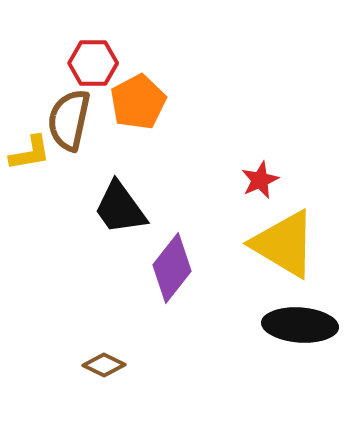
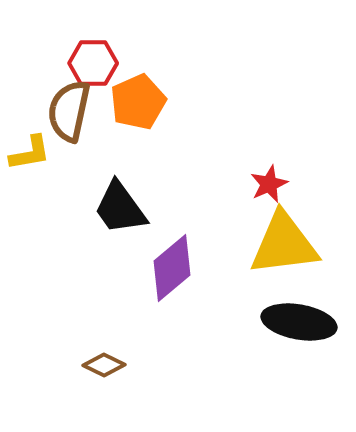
orange pentagon: rotated 4 degrees clockwise
brown semicircle: moved 9 px up
red star: moved 9 px right, 4 px down
yellow triangle: rotated 38 degrees counterclockwise
purple diamond: rotated 12 degrees clockwise
black ellipse: moved 1 px left, 3 px up; rotated 6 degrees clockwise
